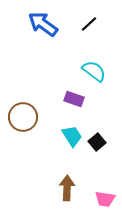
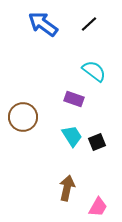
black square: rotated 18 degrees clockwise
brown arrow: rotated 10 degrees clockwise
pink trapezoid: moved 7 px left, 8 px down; rotated 70 degrees counterclockwise
